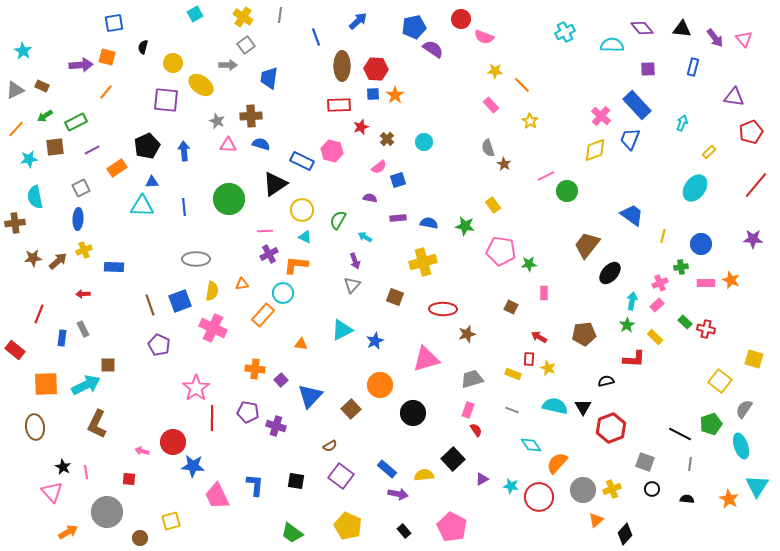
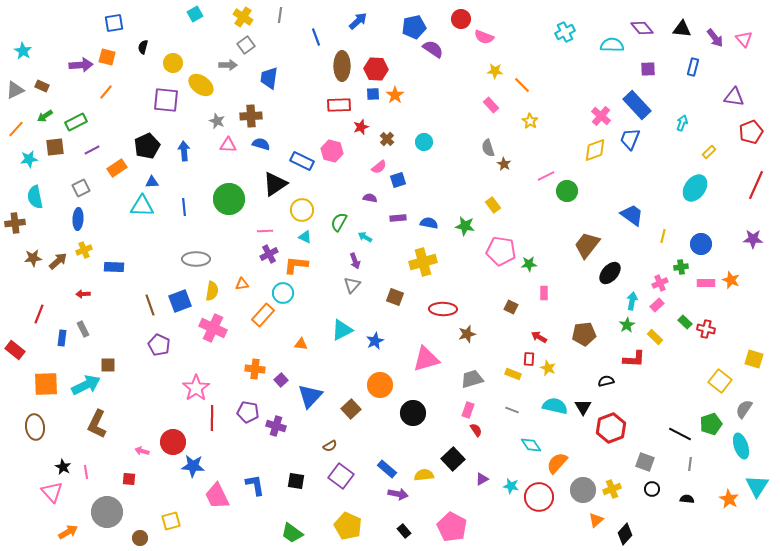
red line at (756, 185): rotated 16 degrees counterclockwise
green semicircle at (338, 220): moved 1 px right, 2 px down
blue L-shape at (255, 485): rotated 15 degrees counterclockwise
